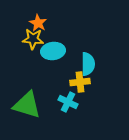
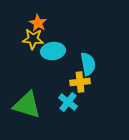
cyan semicircle: rotated 10 degrees counterclockwise
cyan cross: rotated 12 degrees clockwise
